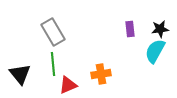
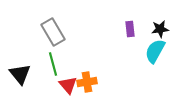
green line: rotated 10 degrees counterclockwise
orange cross: moved 14 px left, 8 px down
red triangle: rotated 48 degrees counterclockwise
